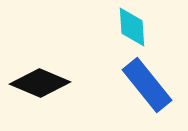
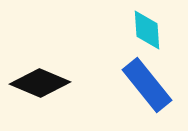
cyan diamond: moved 15 px right, 3 px down
